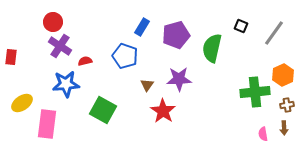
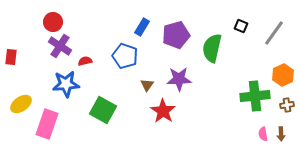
green cross: moved 4 px down
yellow ellipse: moved 1 px left, 1 px down
pink rectangle: rotated 12 degrees clockwise
brown arrow: moved 3 px left, 6 px down
